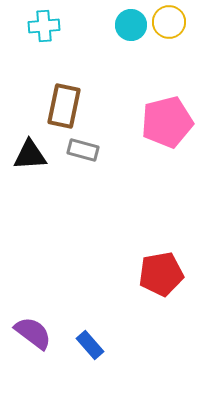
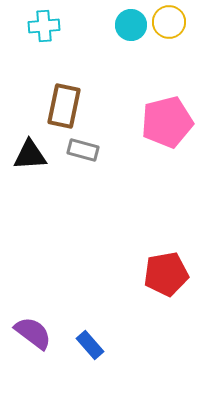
red pentagon: moved 5 px right
